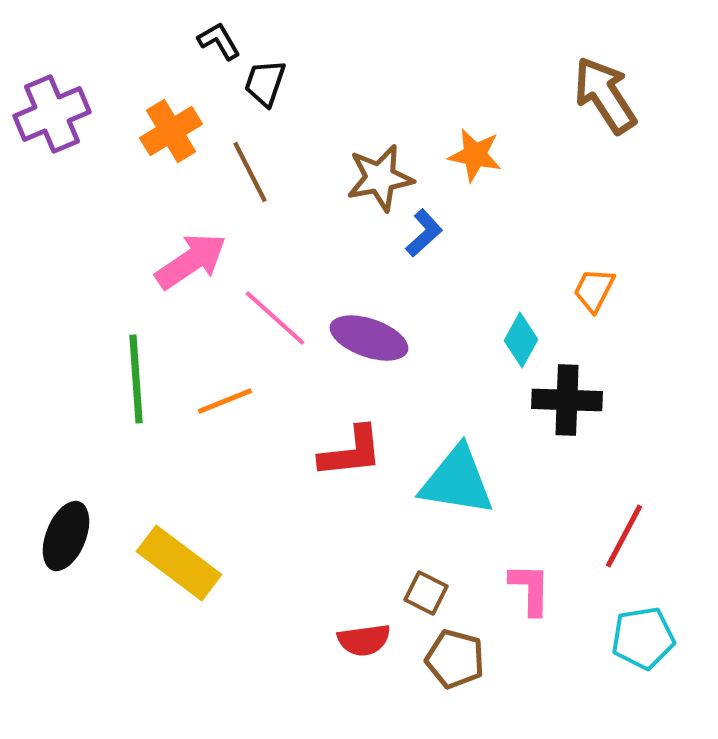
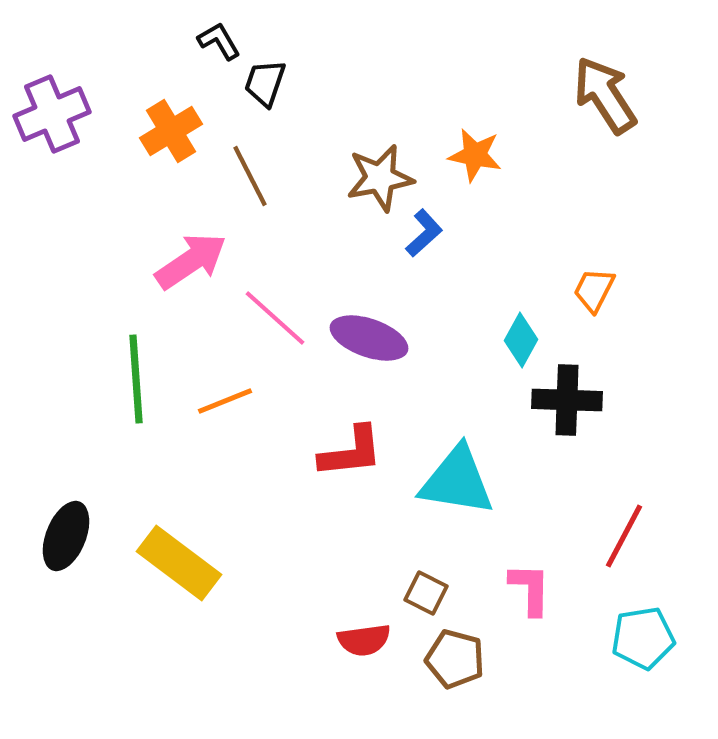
brown line: moved 4 px down
